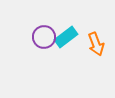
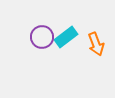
purple circle: moved 2 px left
